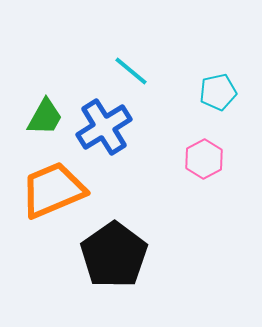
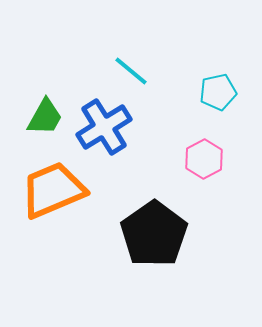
black pentagon: moved 40 px right, 21 px up
